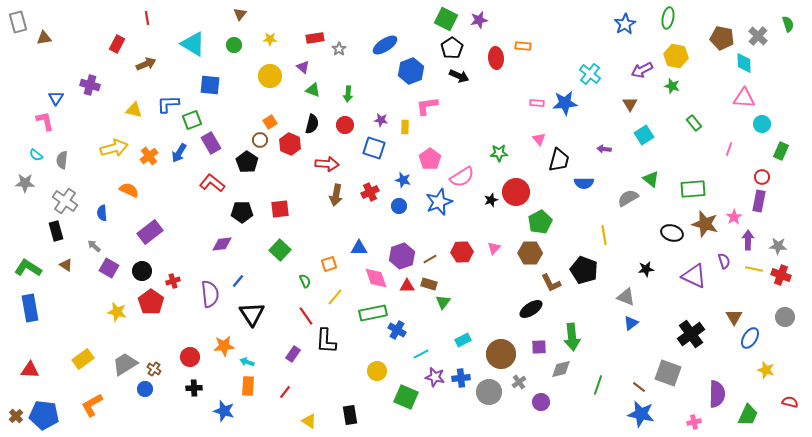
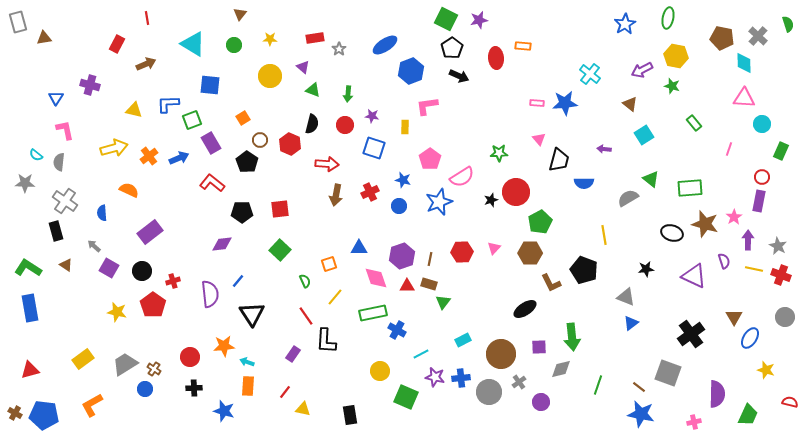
brown triangle at (630, 104): rotated 21 degrees counterclockwise
purple star at (381, 120): moved 9 px left, 4 px up
pink L-shape at (45, 121): moved 20 px right, 9 px down
orange square at (270, 122): moved 27 px left, 4 px up
blue arrow at (179, 153): moved 5 px down; rotated 144 degrees counterclockwise
gray semicircle at (62, 160): moved 3 px left, 2 px down
green rectangle at (693, 189): moved 3 px left, 1 px up
gray star at (778, 246): rotated 24 degrees clockwise
brown line at (430, 259): rotated 48 degrees counterclockwise
red pentagon at (151, 302): moved 2 px right, 3 px down
black ellipse at (531, 309): moved 6 px left
red triangle at (30, 370): rotated 18 degrees counterclockwise
yellow circle at (377, 371): moved 3 px right
brown cross at (16, 416): moved 1 px left, 3 px up; rotated 16 degrees counterclockwise
yellow triangle at (309, 421): moved 6 px left, 12 px up; rotated 21 degrees counterclockwise
